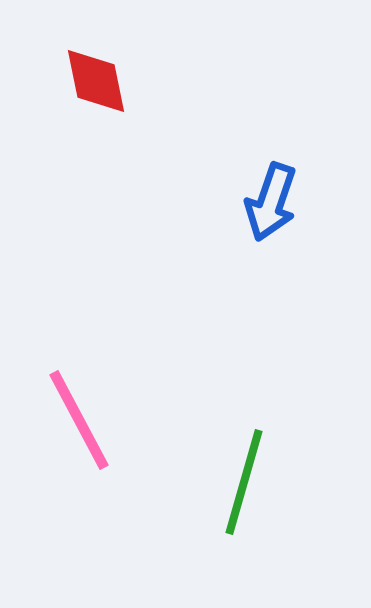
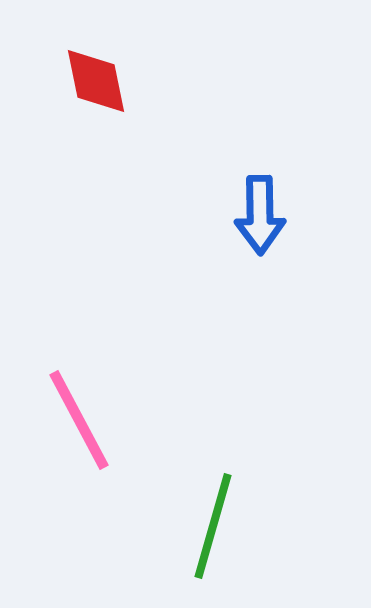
blue arrow: moved 11 px left, 13 px down; rotated 20 degrees counterclockwise
green line: moved 31 px left, 44 px down
